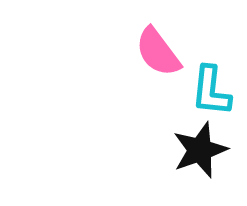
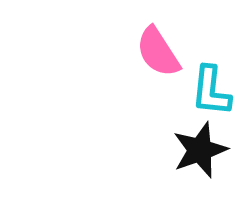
pink semicircle: rotated 4 degrees clockwise
